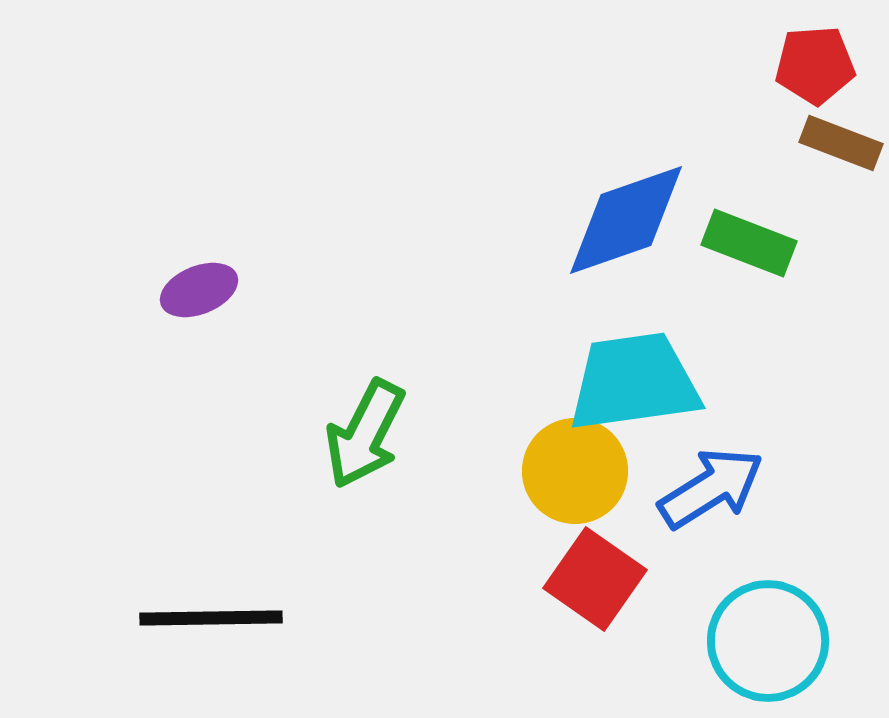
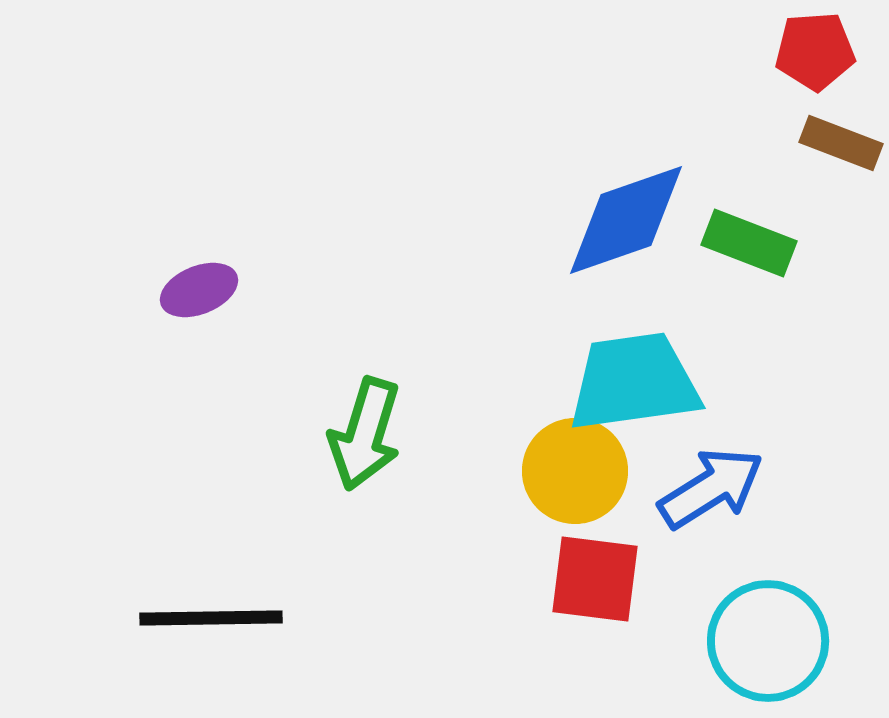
red pentagon: moved 14 px up
green arrow: rotated 10 degrees counterclockwise
red square: rotated 28 degrees counterclockwise
